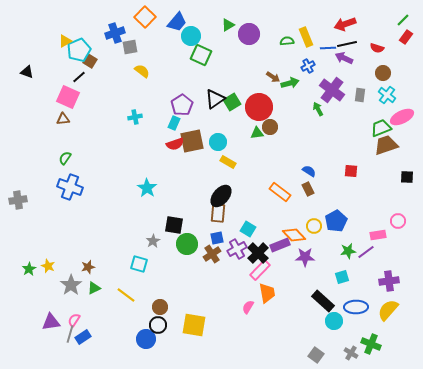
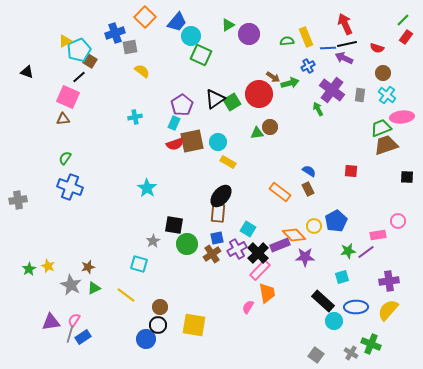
red arrow at (345, 24): rotated 85 degrees clockwise
red circle at (259, 107): moved 13 px up
pink ellipse at (402, 117): rotated 20 degrees clockwise
gray star at (71, 285): rotated 10 degrees counterclockwise
